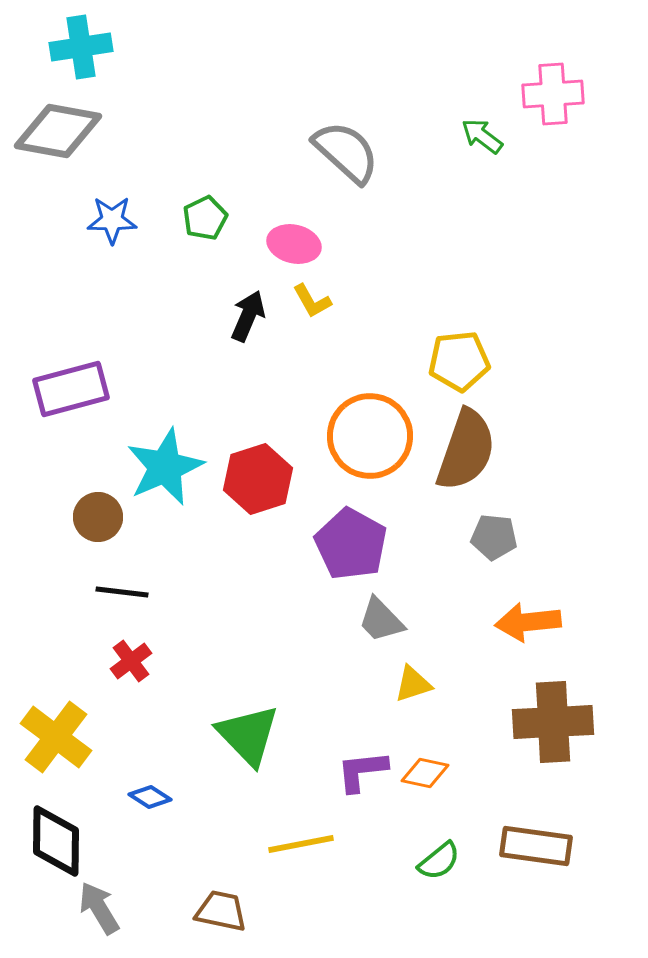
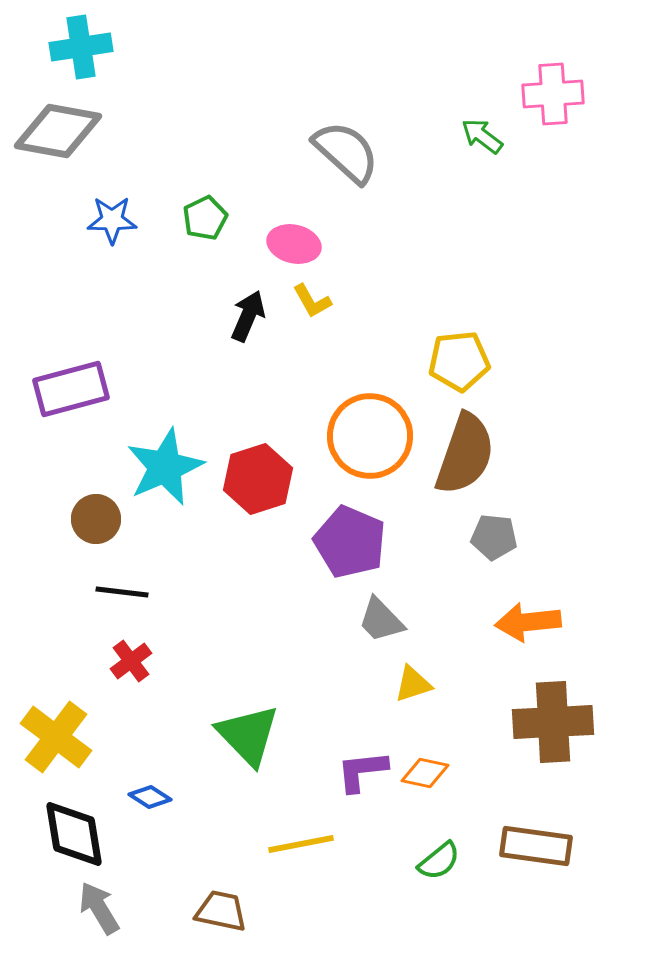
brown semicircle: moved 1 px left, 4 px down
brown circle: moved 2 px left, 2 px down
purple pentagon: moved 1 px left, 2 px up; rotated 6 degrees counterclockwise
black diamond: moved 18 px right, 7 px up; rotated 10 degrees counterclockwise
